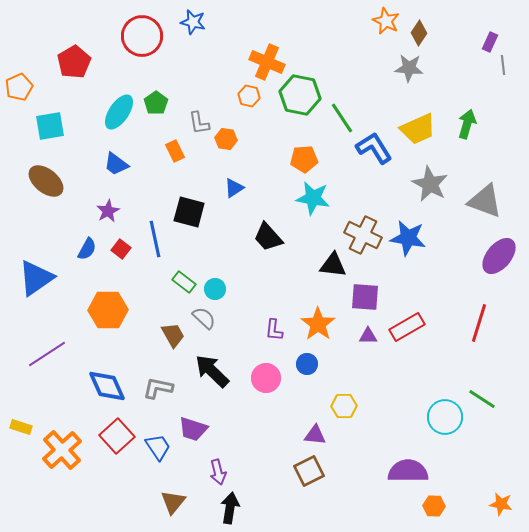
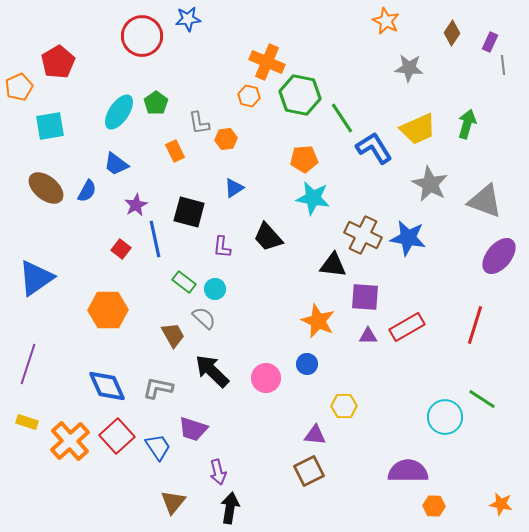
blue star at (193, 22): moved 5 px left, 3 px up; rotated 20 degrees counterclockwise
brown diamond at (419, 33): moved 33 px right
red pentagon at (74, 62): moved 16 px left
orange hexagon at (226, 139): rotated 15 degrees counterclockwise
brown ellipse at (46, 181): moved 7 px down
purple star at (108, 211): moved 28 px right, 6 px up
blue semicircle at (87, 249): moved 58 px up
red line at (479, 323): moved 4 px left, 2 px down
orange star at (318, 324): moved 3 px up; rotated 12 degrees counterclockwise
purple L-shape at (274, 330): moved 52 px left, 83 px up
purple line at (47, 354): moved 19 px left, 10 px down; rotated 39 degrees counterclockwise
yellow rectangle at (21, 427): moved 6 px right, 5 px up
orange cross at (62, 450): moved 8 px right, 9 px up
